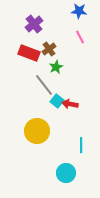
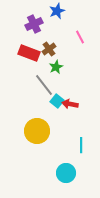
blue star: moved 22 px left; rotated 28 degrees counterclockwise
purple cross: rotated 12 degrees clockwise
